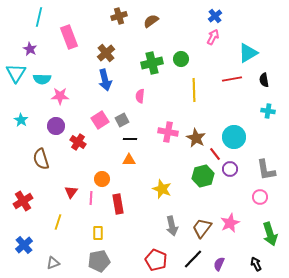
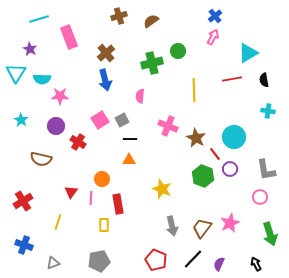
cyan line at (39, 17): moved 2 px down; rotated 60 degrees clockwise
green circle at (181, 59): moved 3 px left, 8 px up
pink cross at (168, 132): moved 6 px up; rotated 12 degrees clockwise
brown semicircle at (41, 159): rotated 60 degrees counterclockwise
green hexagon at (203, 176): rotated 25 degrees counterclockwise
yellow rectangle at (98, 233): moved 6 px right, 8 px up
blue cross at (24, 245): rotated 30 degrees counterclockwise
